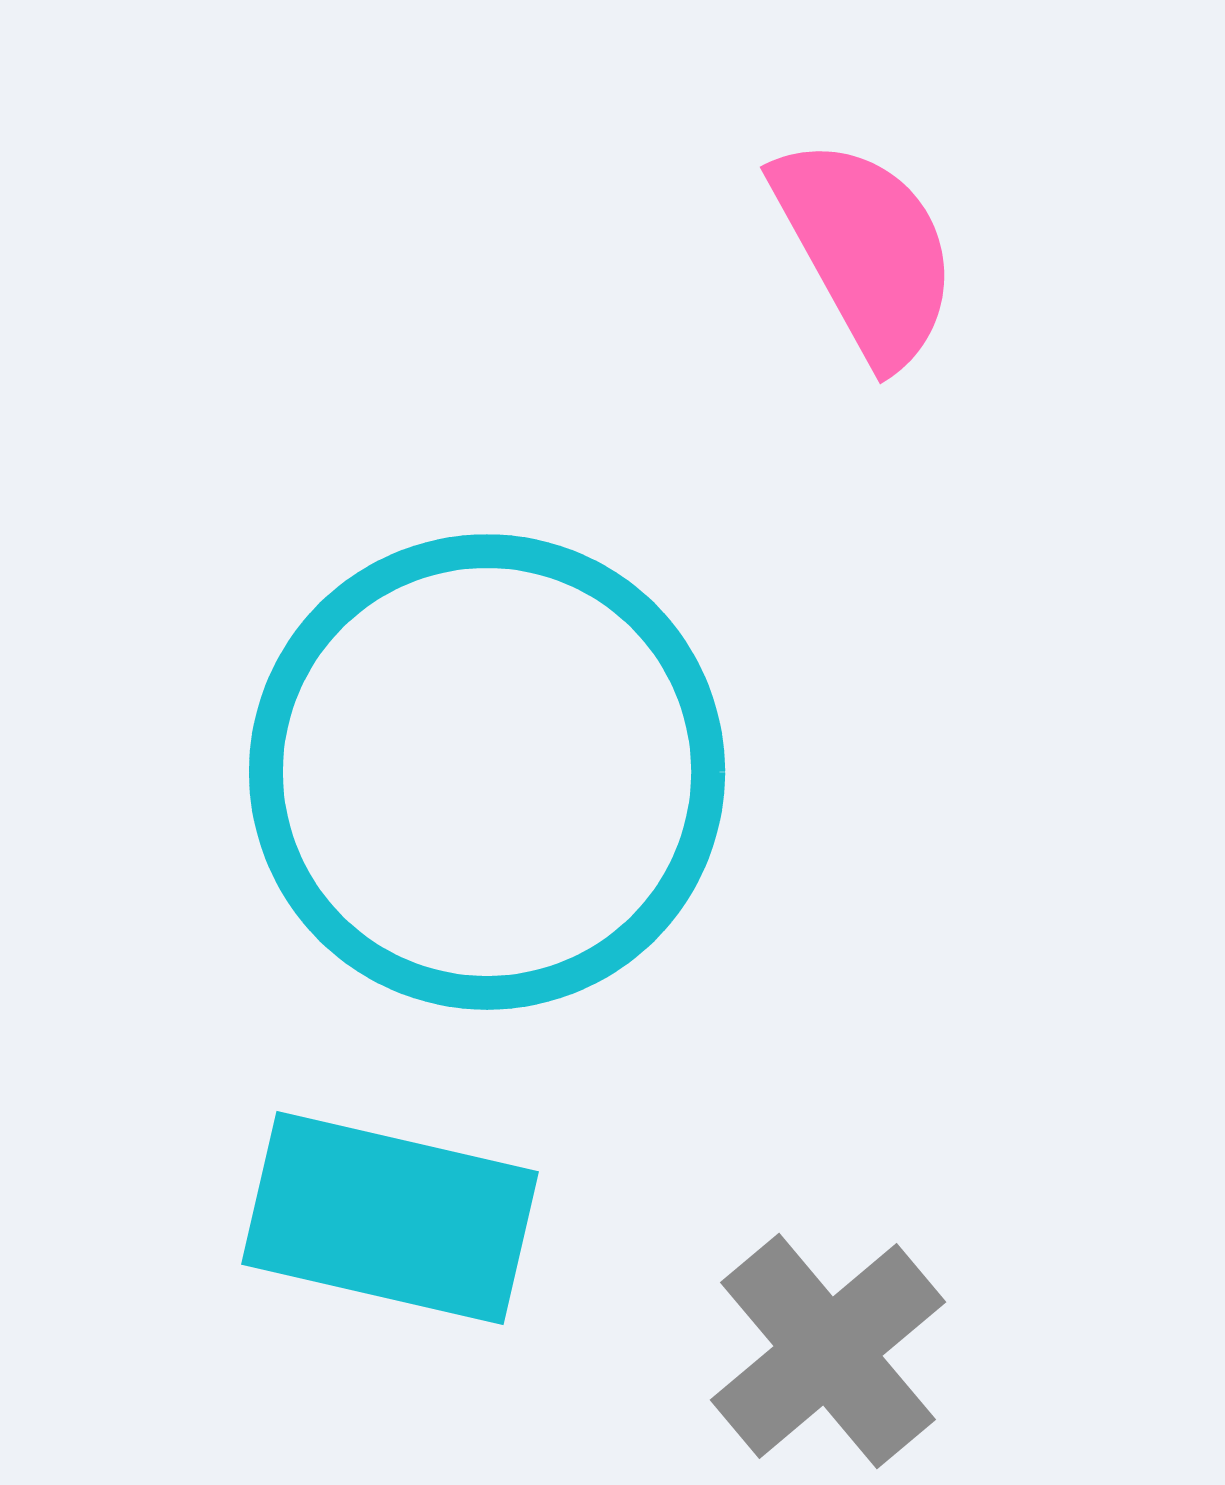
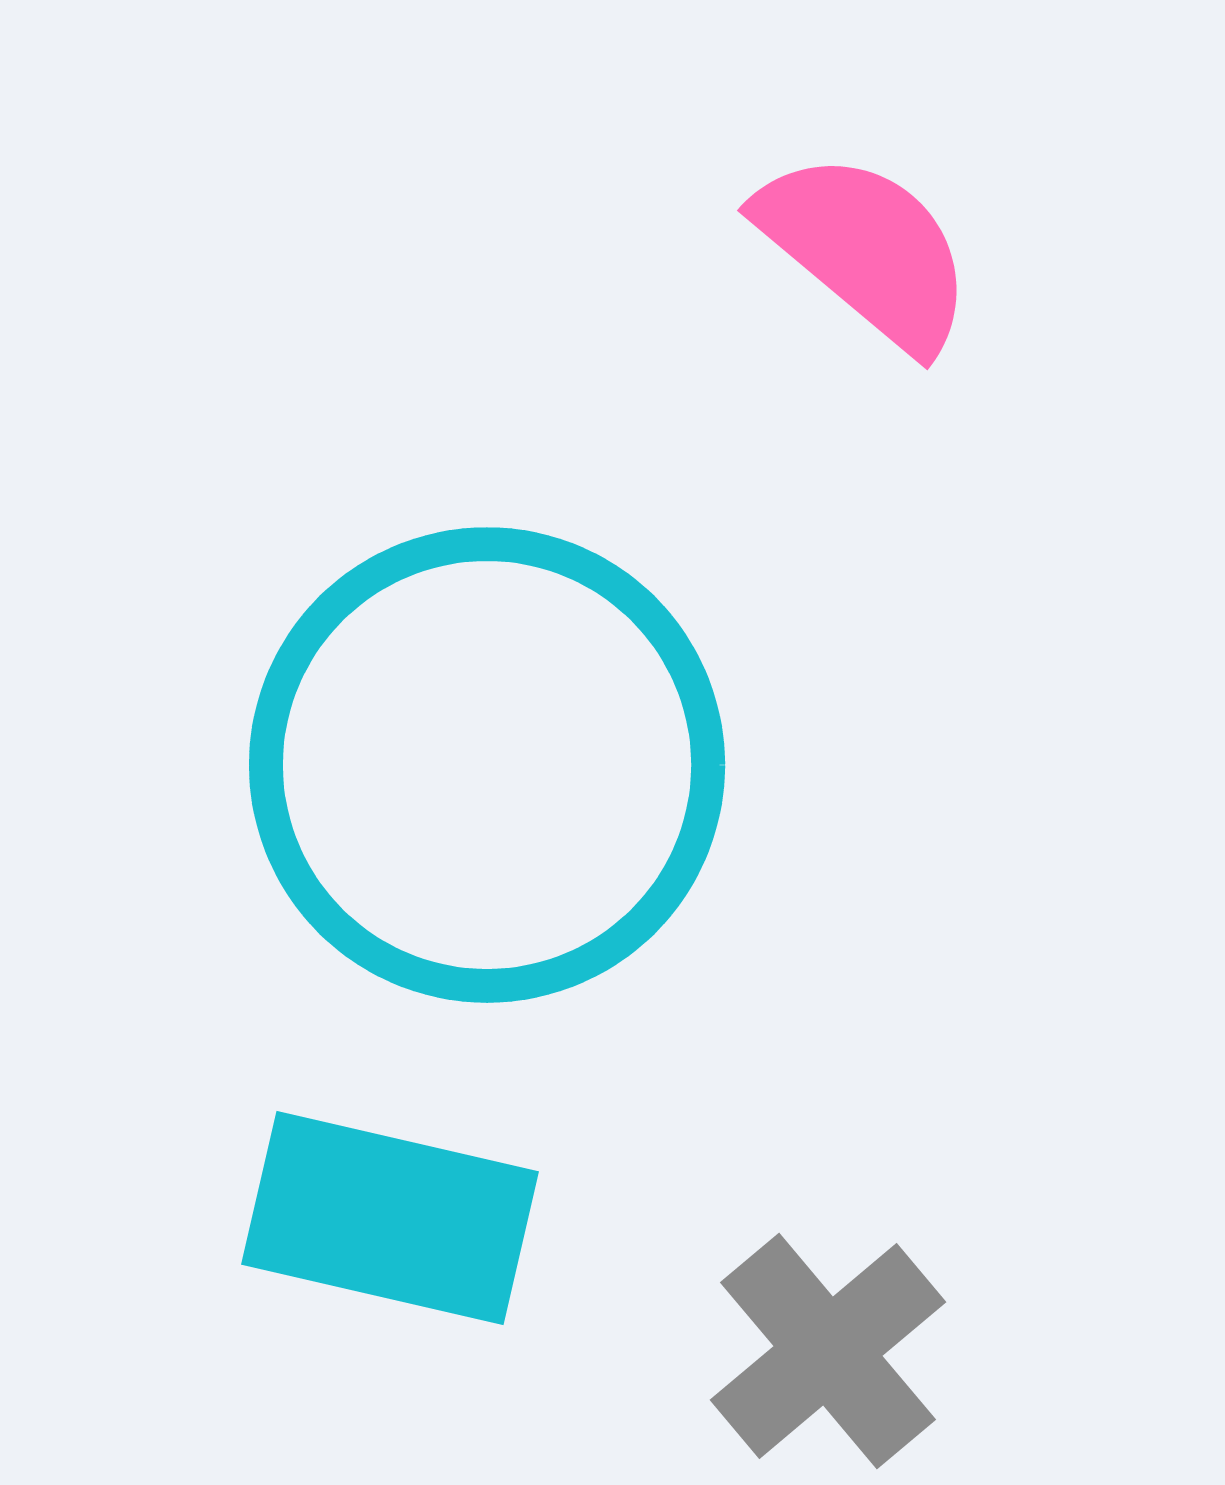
pink semicircle: rotated 21 degrees counterclockwise
cyan circle: moved 7 px up
